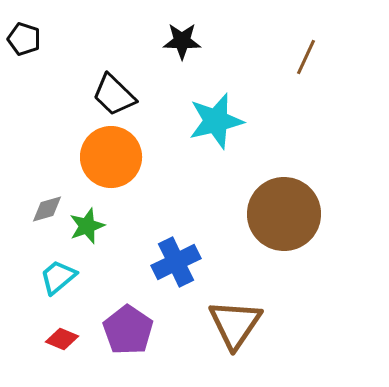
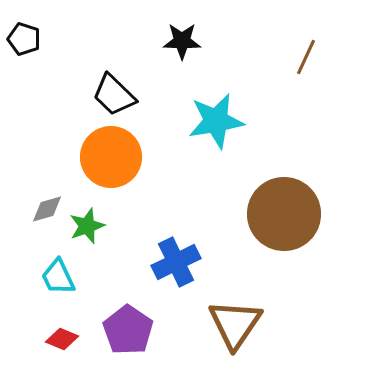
cyan star: rotated 4 degrees clockwise
cyan trapezoid: rotated 75 degrees counterclockwise
